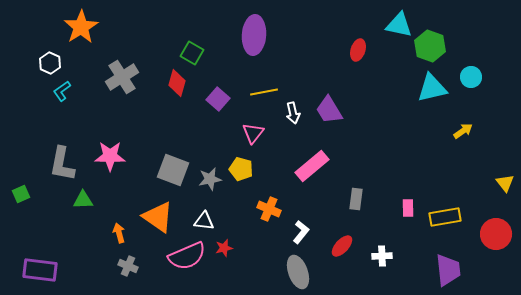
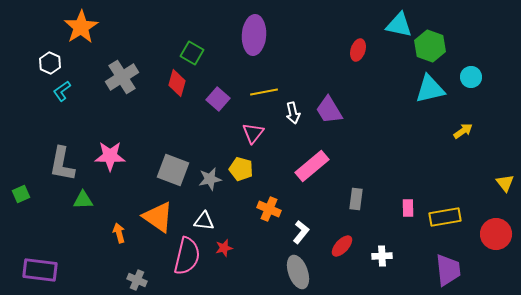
cyan triangle at (432, 88): moved 2 px left, 1 px down
pink semicircle at (187, 256): rotated 54 degrees counterclockwise
gray cross at (128, 266): moved 9 px right, 14 px down
